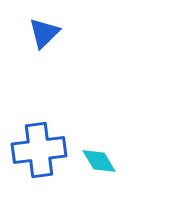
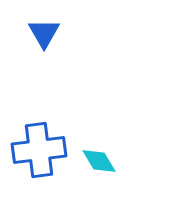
blue triangle: rotated 16 degrees counterclockwise
